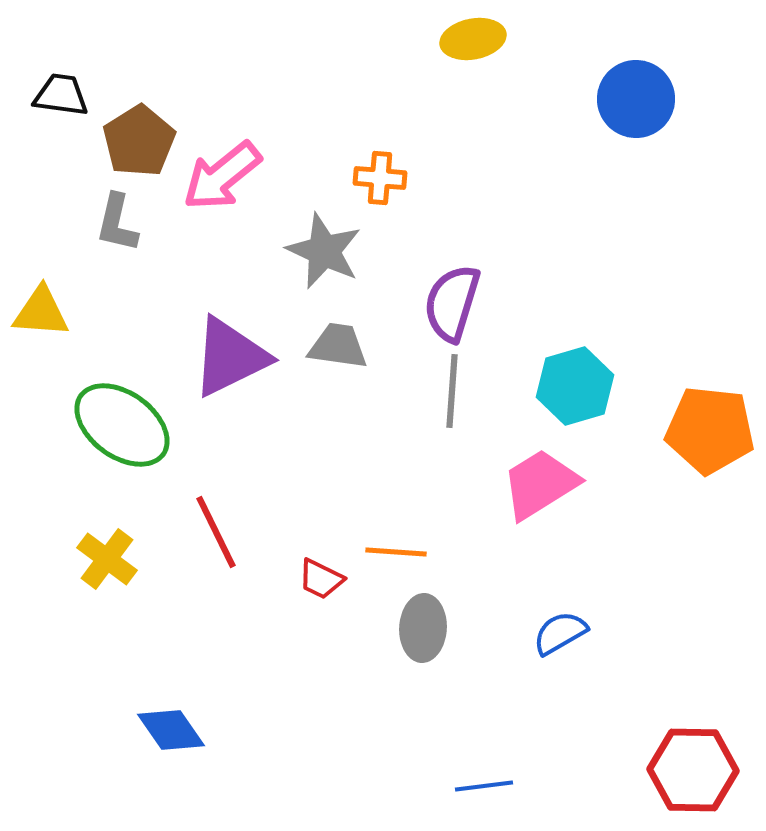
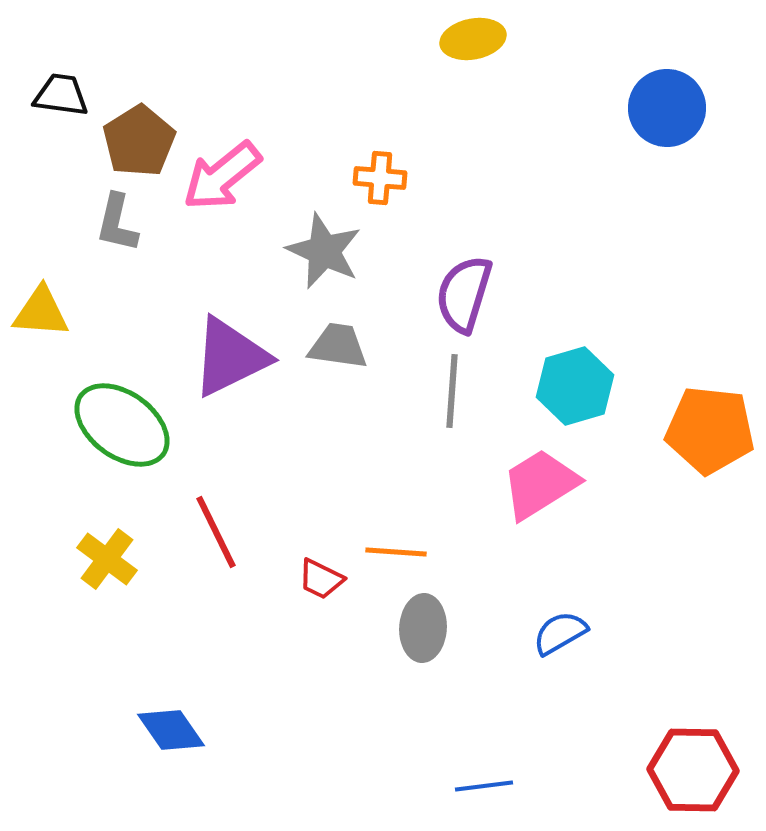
blue circle: moved 31 px right, 9 px down
purple semicircle: moved 12 px right, 9 px up
